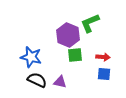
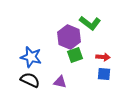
green L-shape: rotated 120 degrees counterclockwise
purple hexagon: moved 1 px right, 2 px down
green square: rotated 14 degrees counterclockwise
black semicircle: moved 7 px left
